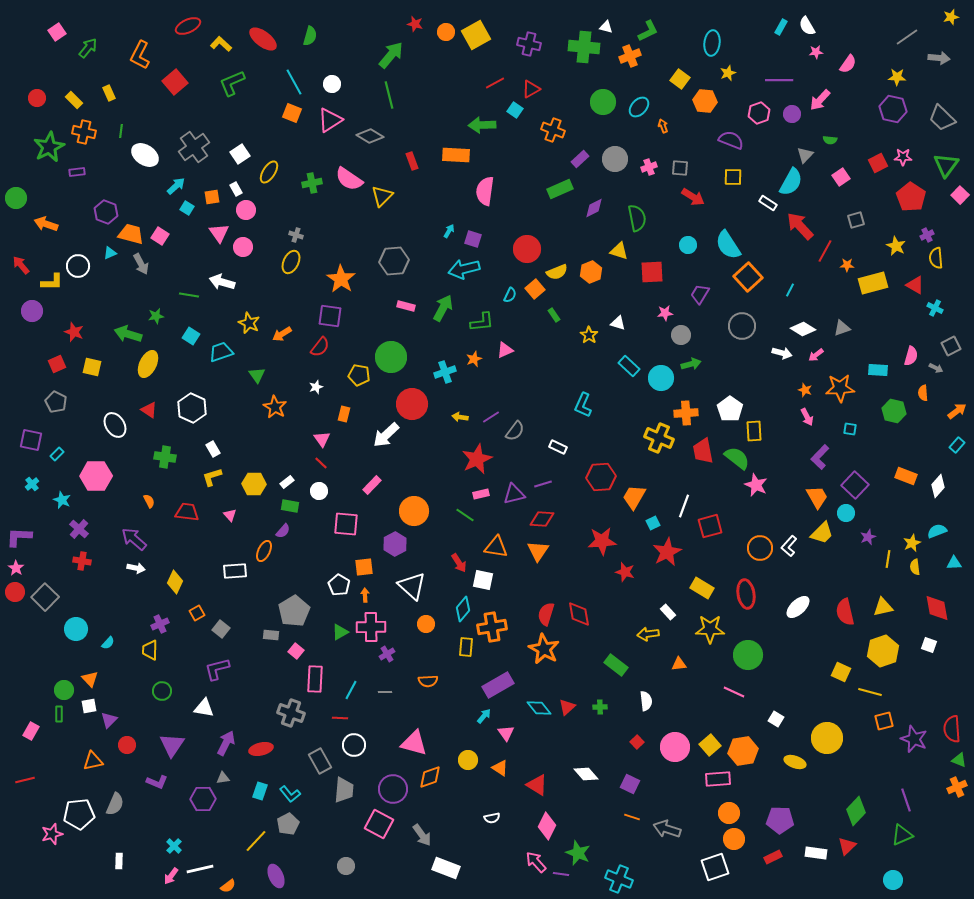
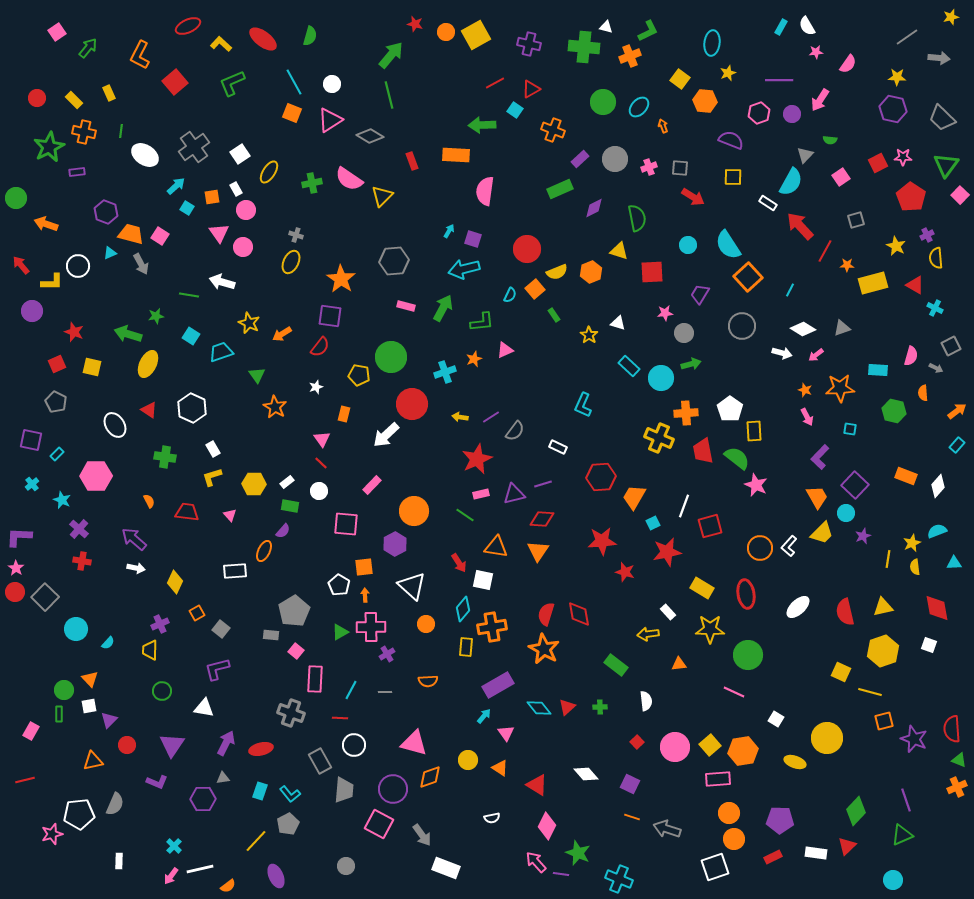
pink arrow at (820, 100): rotated 10 degrees counterclockwise
gray circle at (681, 335): moved 3 px right, 2 px up
purple star at (868, 537): moved 5 px left, 1 px up
red star at (667, 552): rotated 16 degrees clockwise
